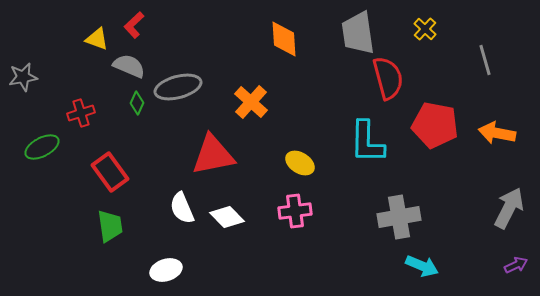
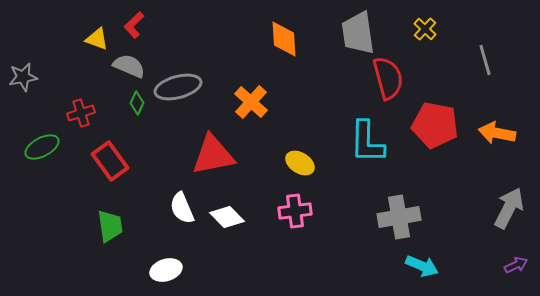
red rectangle: moved 11 px up
